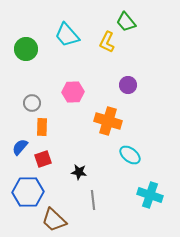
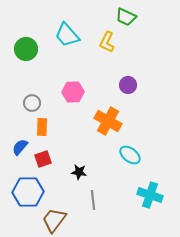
green trapezoid: moved 5 px up; rotated 25 degrees counterclockwise
orange cross: rotated 12 degrees clockwise
brown trapezoid: rotated 84 degrees clockwise
